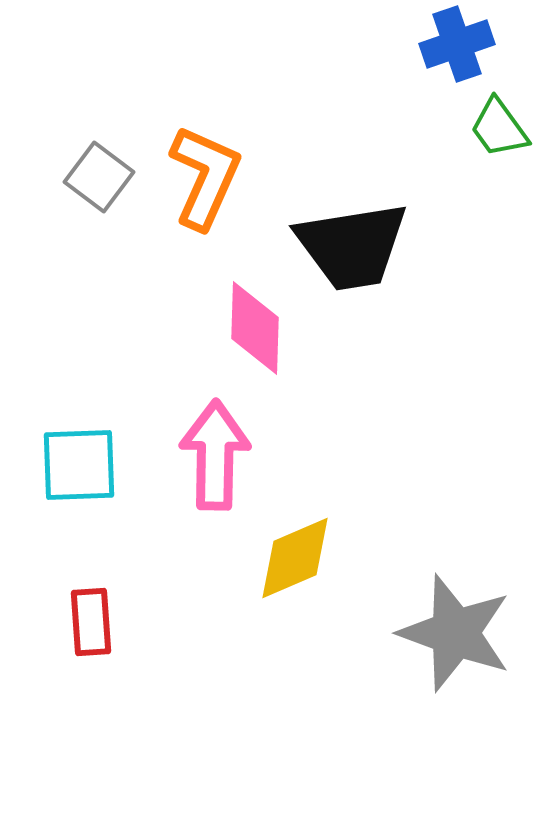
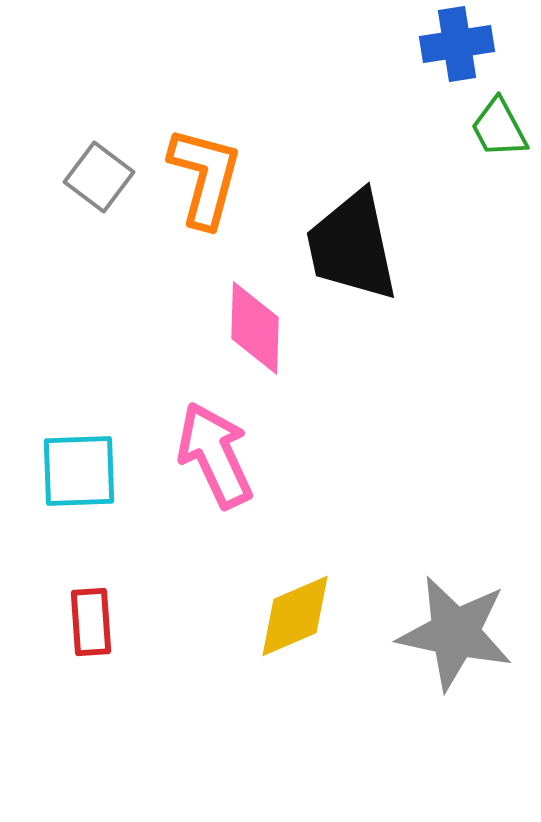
blue cross: rotated 10 degrees clockwise
green trapezoid: rotated 8 degrees clockwise
orange L-shape: rotated 9 degrees counterclockwise
black trapezoid: rotated 87 degrees clockwise
pink arrow: rotated 26 degrees counterclockwise
cyan square: moved 6 px down
yellow diamond: moved 58 px down
gray star: rotated 8 degrees counterclockwise
